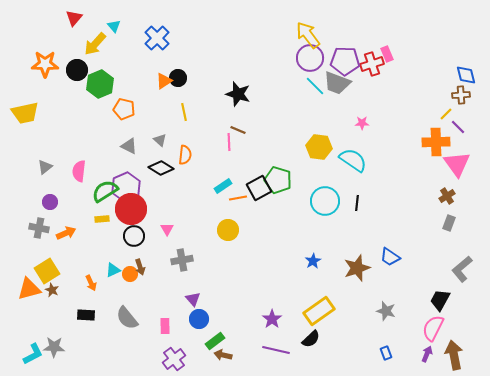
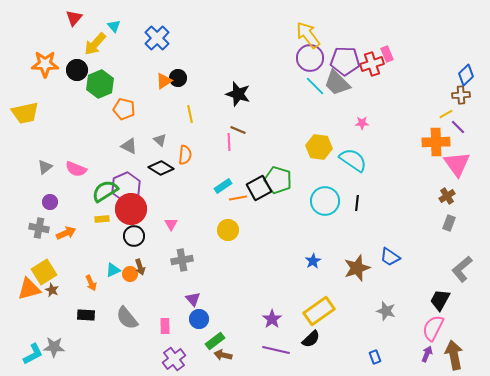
blue diamond at (466, 75): rotated 60 degrees clockwise
gray trapezoid at (337, 83): rotated 24 degrees clockwise
yellow line at (184, 112): moved 6 px right, 2 px down
yellow line at (446, 114): rotated 16 degrees clockwise
pink semicircle at (79, 171): moved 3 px left, 2 px up; rotated 75 degrees counterclockwise
pink triangle at (167, 229): moved 4 px right, 5 px up
yellow square at (47, 271): moved 3 px left, 1 px down
blue rectangle at (386, 353): moved 11 px left, 4 px down
